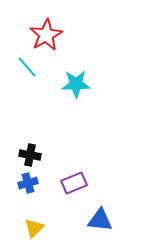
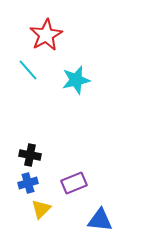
cyan line: moved 1 px right, 3 px down
cyan star: moved 4 px up; rotated 12 degrees counterclockwise
yellow triangle: moved 7 px right, 19 px up
